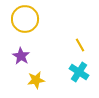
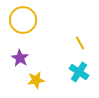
yellow circle: moved 2 px left, 1 px down
yellow line: moved 2 px up
purple star: moved 1 px left, 2 px down
